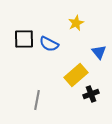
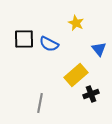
yellow star: rotated 21 degrees counterclockwise
blue triangle: moved 3 px up
gray line: moved 3 px right, 3 px down
